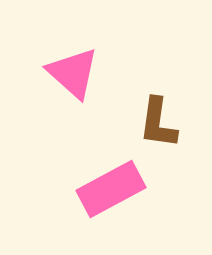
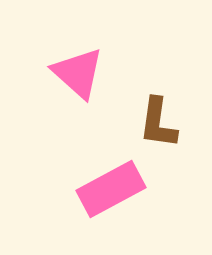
pink triangle: moved 5 px right
